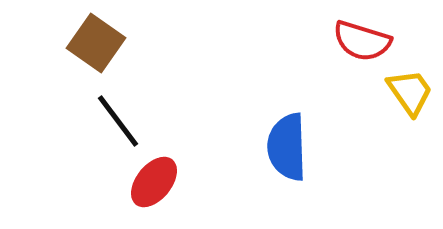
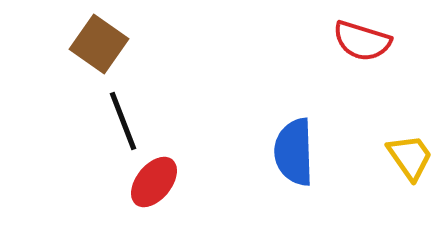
brown square: moved 3 px right, 1 px down
yellow trapezoid: moved 65 px down
black line: moved 5 px right; rotated 16 degrees clockwise
blue semicircle: moved 7 px right, 5 px down
